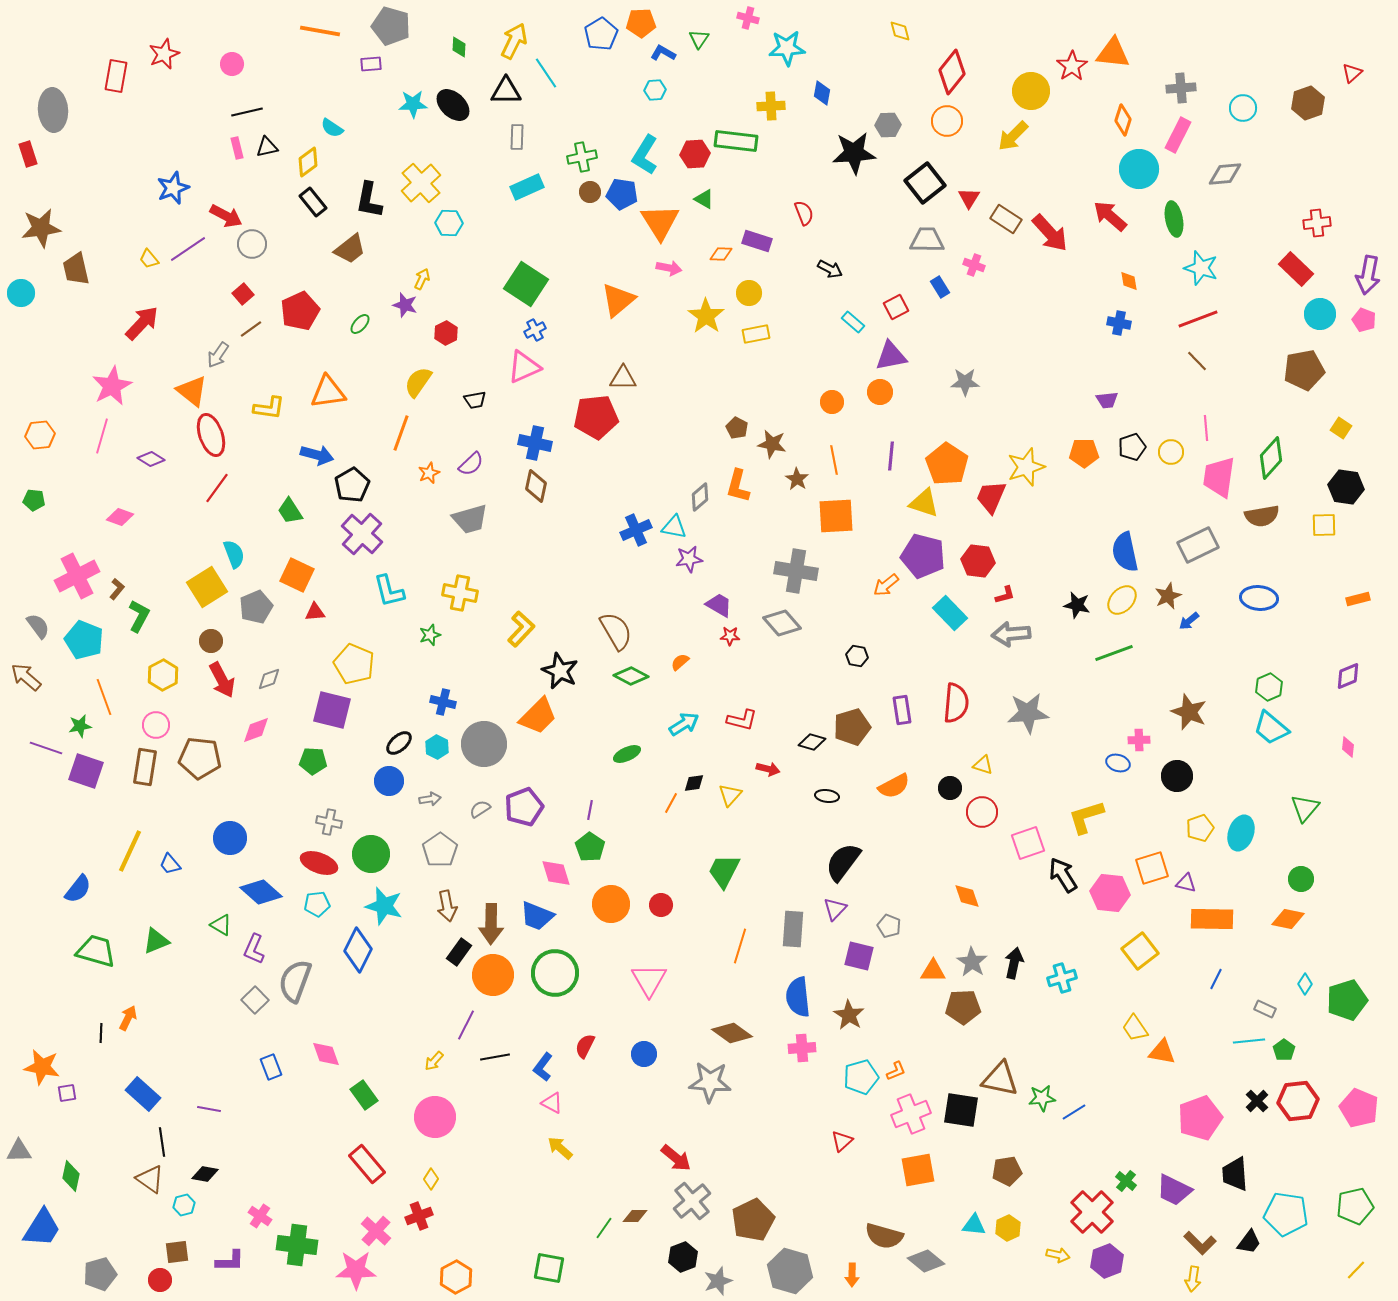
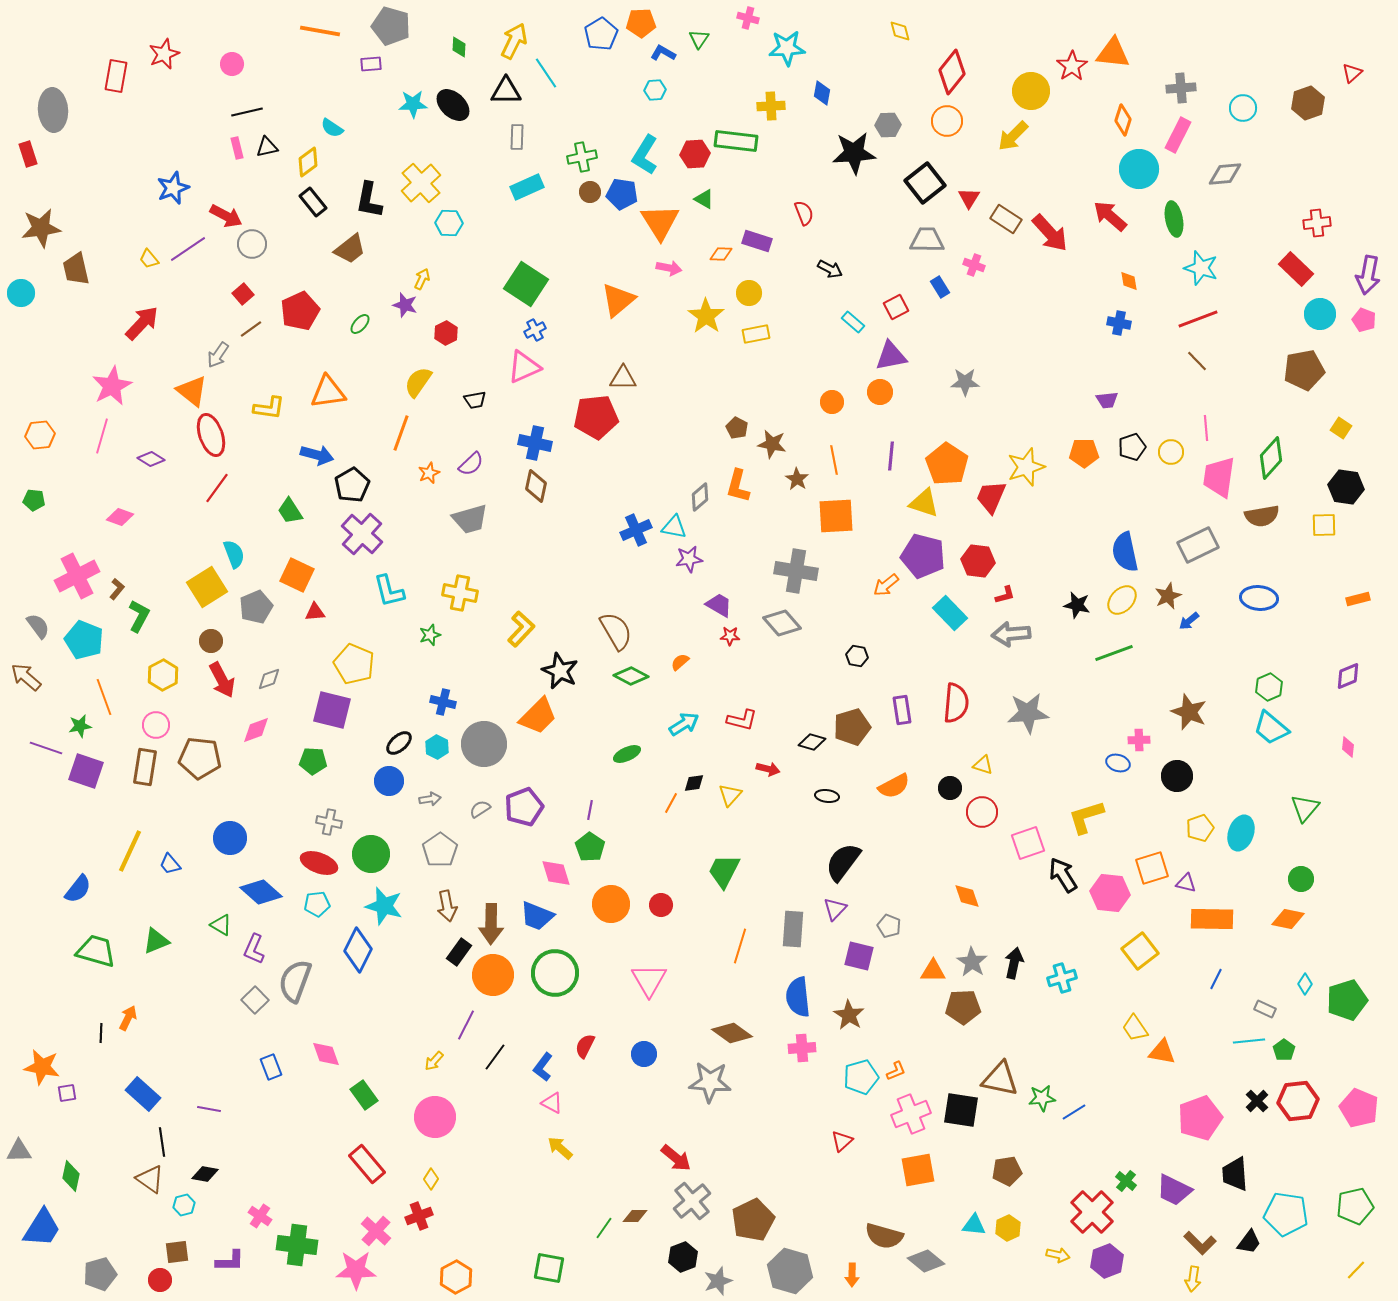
black line at (495, 1057): rotated 44 degrees counterclockwise
